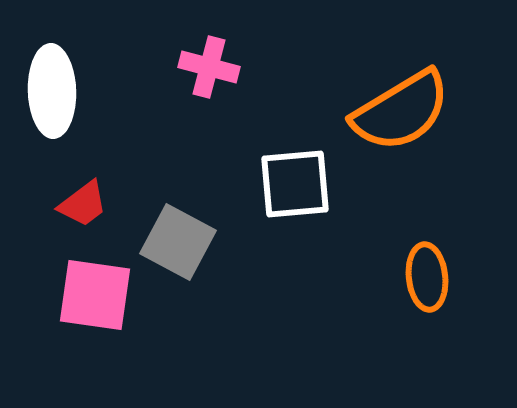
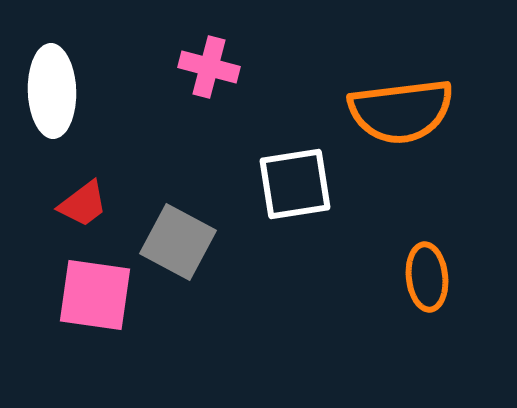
orange semicircle: rotated 24 degrees clockwise
white square: rotated 4 degrees counterclockwise
